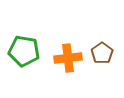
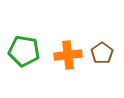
orange cross: moved 3 px up
